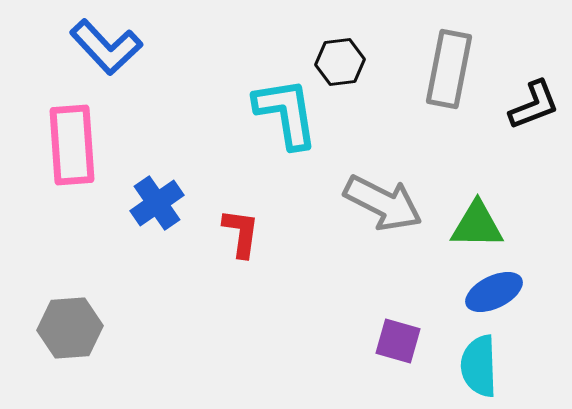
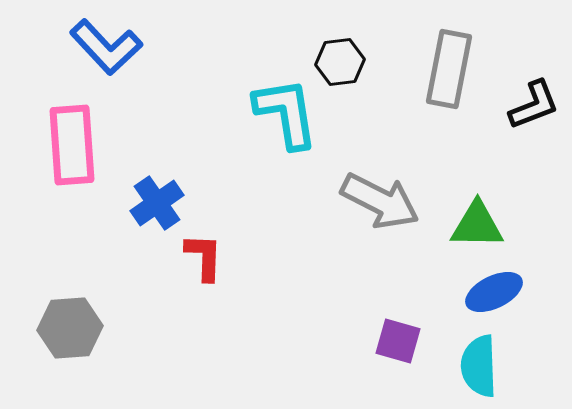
gray arrow: moved 3 px left, 2 px up
red L-shape: moved 37 px left, 24 px down; rotated 6 degrees counterclockwise
